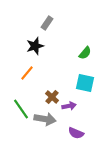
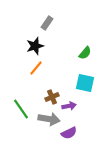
orange line: moved 9 px right, 5 px up
brown cross: rotated 24 degrees clockwise
gray arrow: moved 4 px right
purple semicircle: moved 7 px left; rotated 49 degrees counterclockwise
